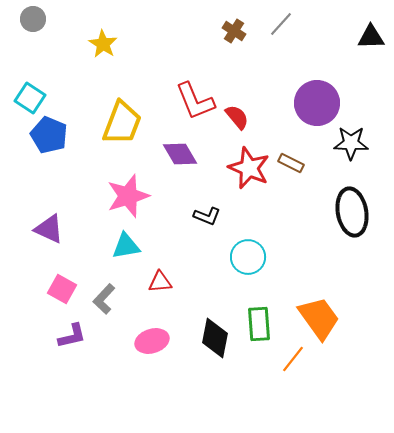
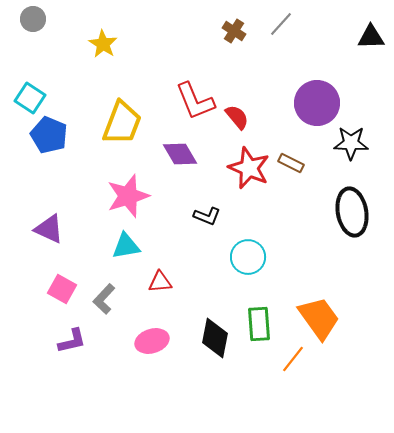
purple L-shape: moved 5 px down
